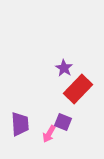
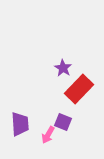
purple star: moved 1 px left
red rectangle: moved 1 px right
pink arrow: moved 1 px left, 1 px down
